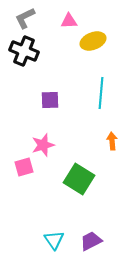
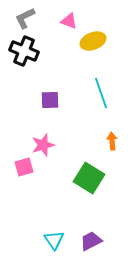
pink triangle: rotated 24 degrees clockwise
cyan line: rotated 24 degrees counterclockwise
green square: moved 10 px right, 1 px up
